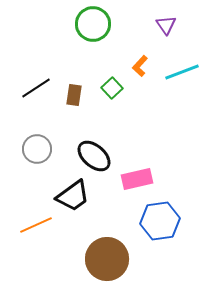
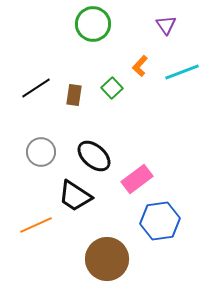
gray circle: moved 4 px right, 3 px down
pink rectangle: rotated 24 degrees counterclockwise
black trapezoid: moved 2 px right; rotated 69 degrees clockwise
